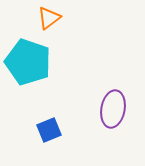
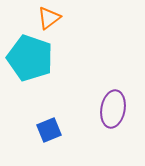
cyan pentagon: moved 2 px right, 4 px up
